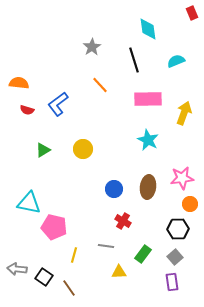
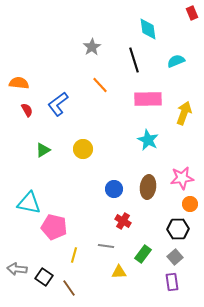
red semicircle: rotated 136 degrees counterclockwise
